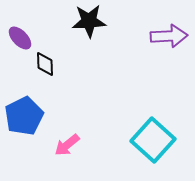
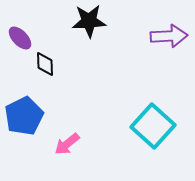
cyan square: moved 14 px up
pink arrow: moved 1 px up
